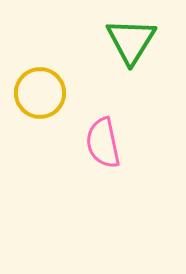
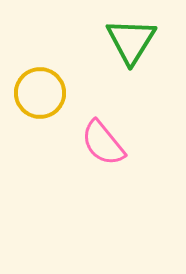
pink semicircle: rotated 27 degrees counterclockwise
